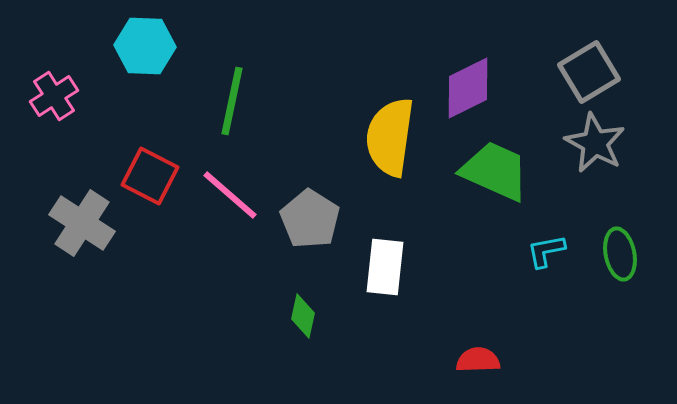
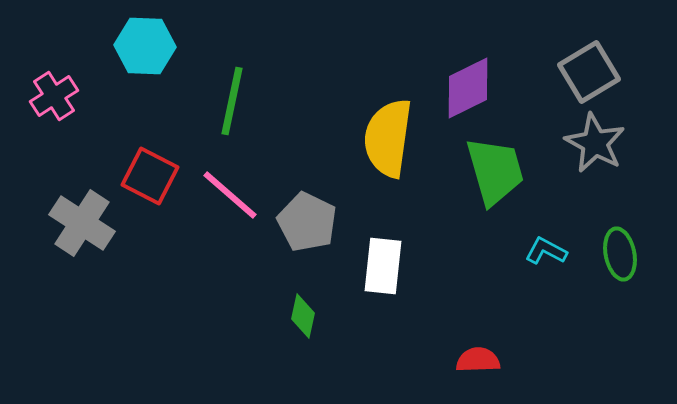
yellow semicircle: moved 2 px left, 1 px down
green trapezoid: rotated 50 degrees clockwise
gray pentagon: moved 3 px left, 3 px down; rotated 6 degrees counterclockwise
cyan L-shape: rotated 39 degrees clockwise
white rectangle: moved 2 px left, 1 px up
